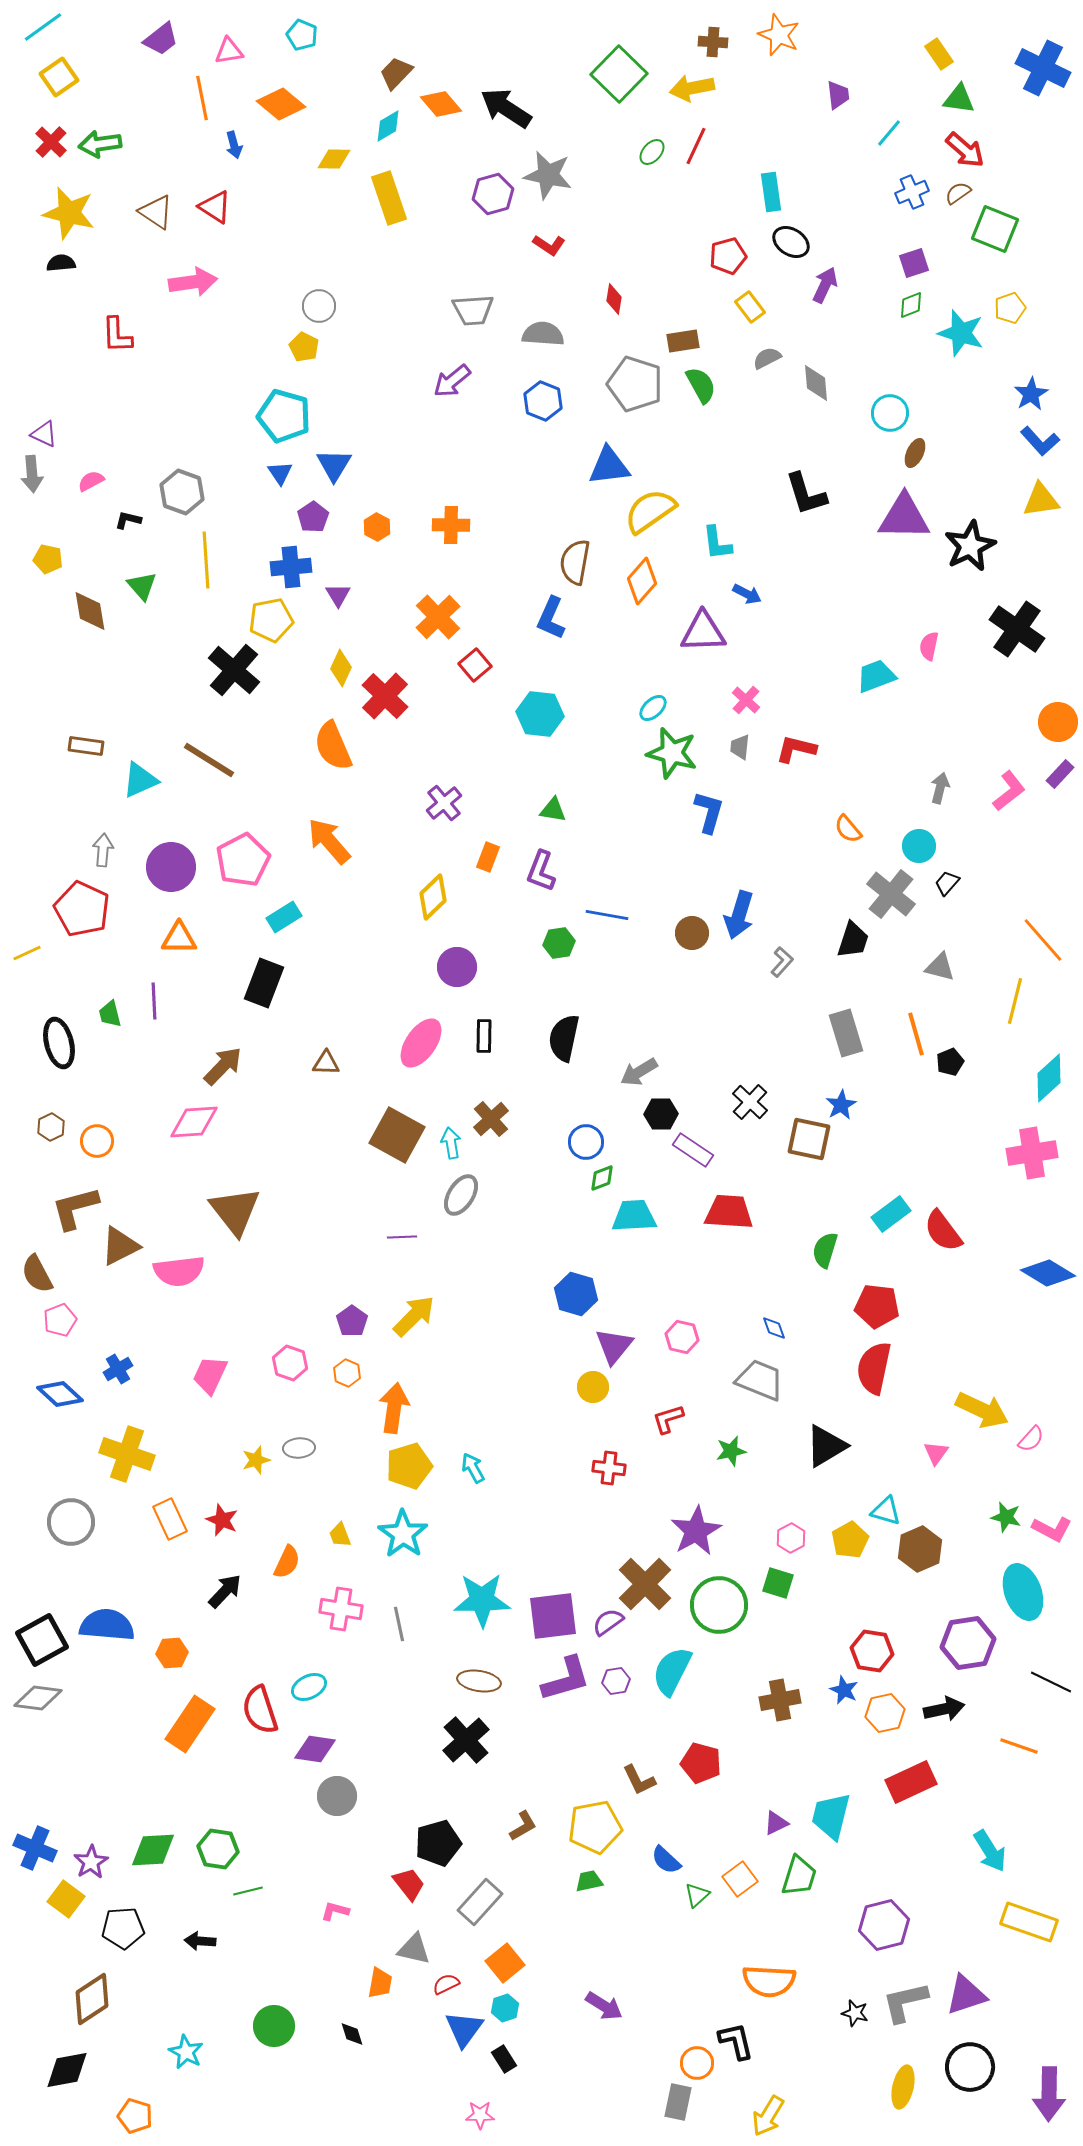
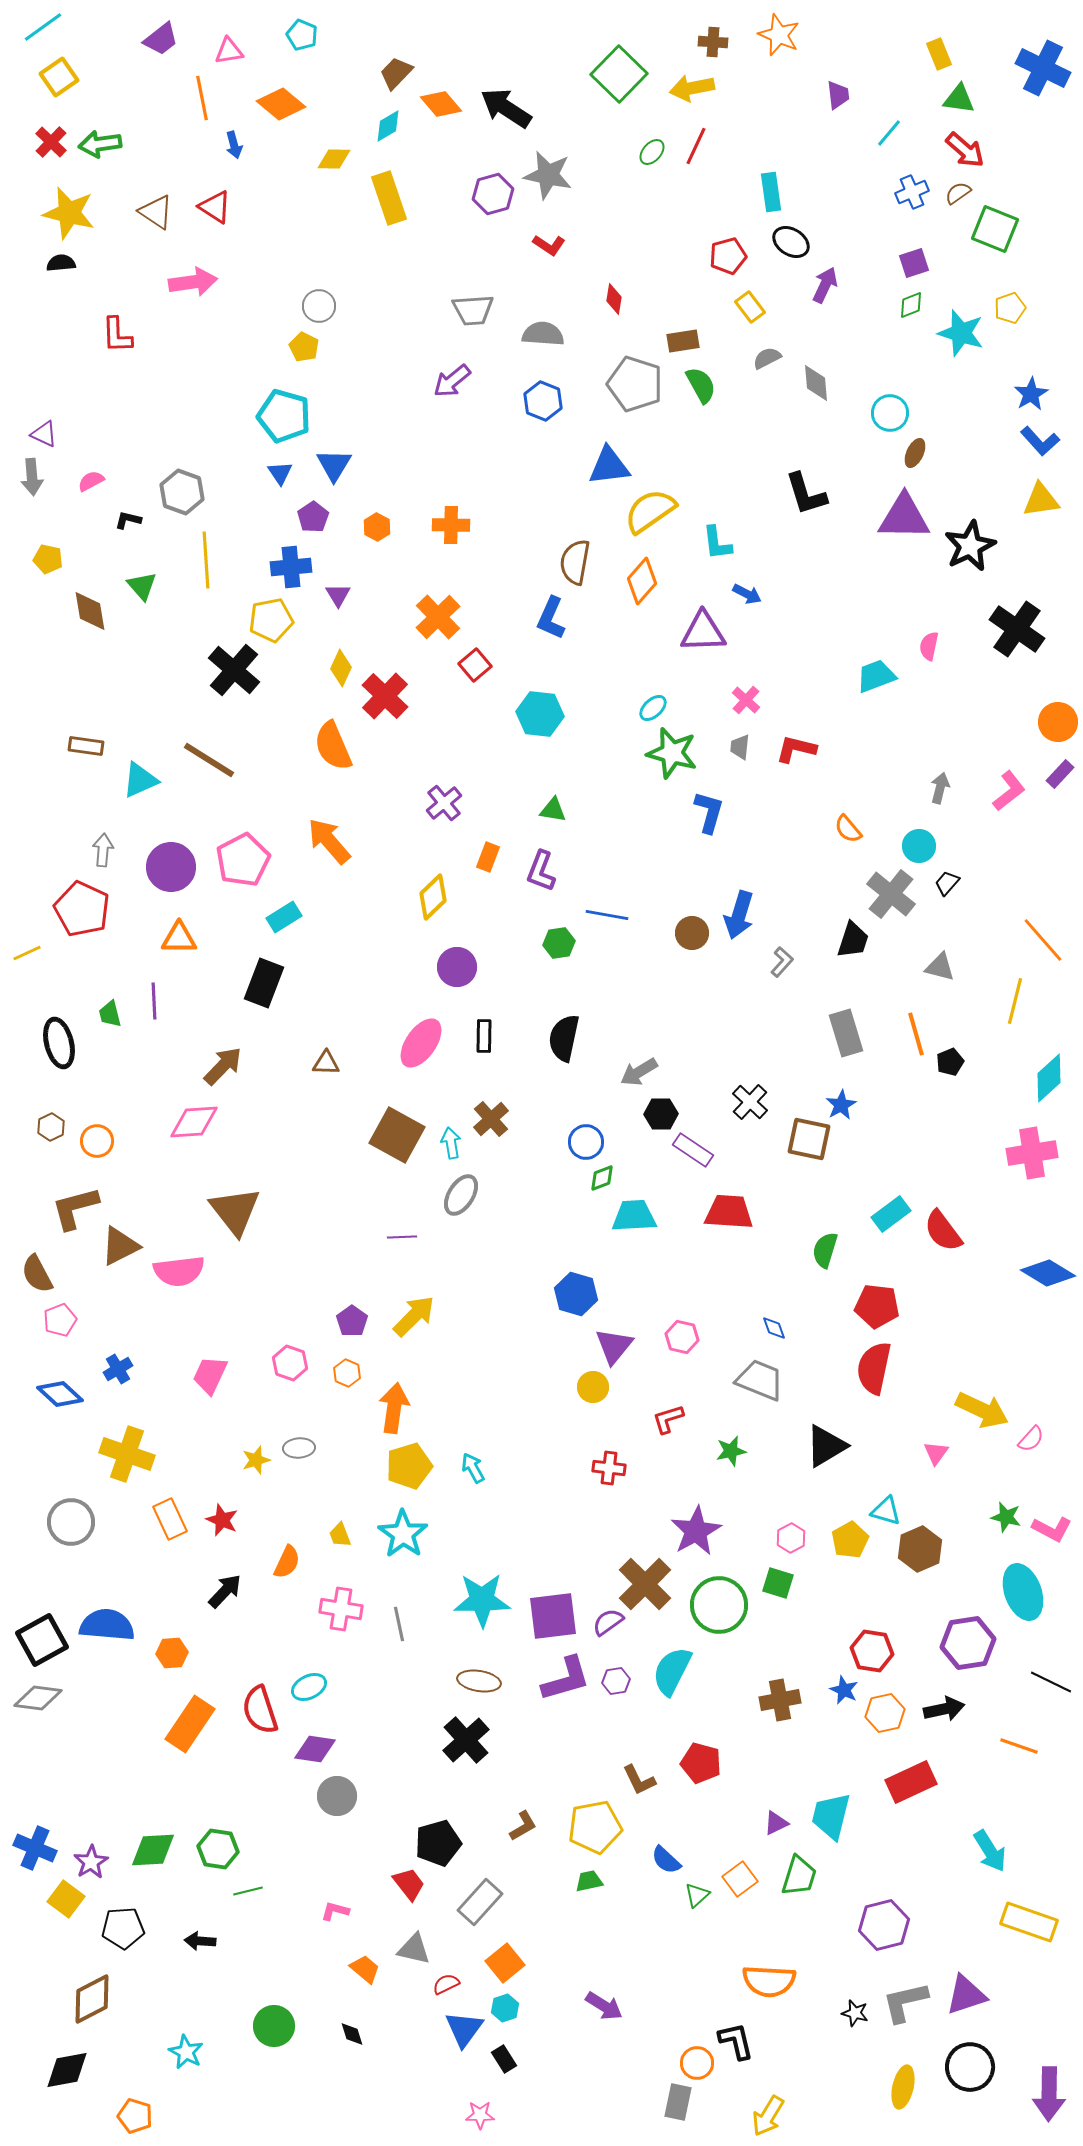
yellow rectangle at (939, 54): rotated 12 degrees clockwise
gray arrow at (32, 474): moved 3 px down
orange trapezoid at (380, 1983): moved 15 px left, 14 px up; rotated 60 degrees counterclockwise
brown diamond at (92, 1999): rotated 6 degrees clockwise
